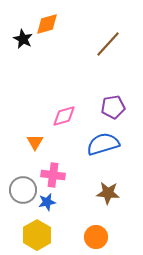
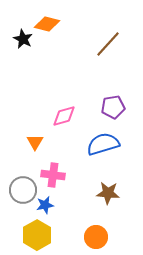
orange diamond: rotated 30 degrees clockwise
blue star: moved 2 px left, 3 px down
